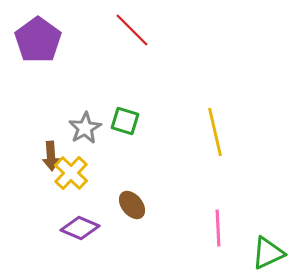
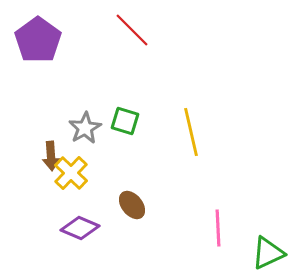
yellow line: moved 24 px left
